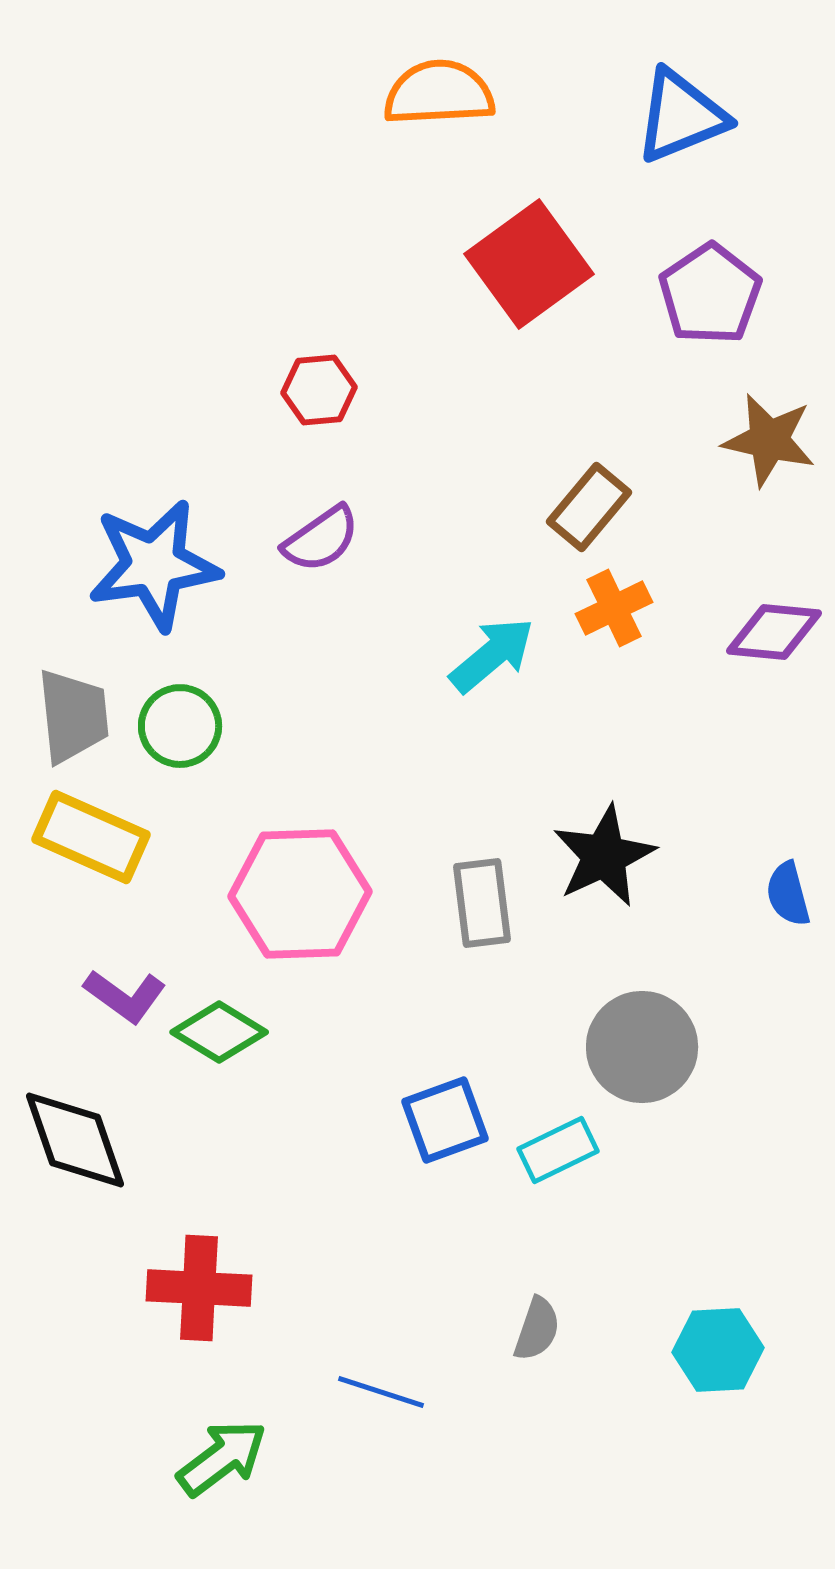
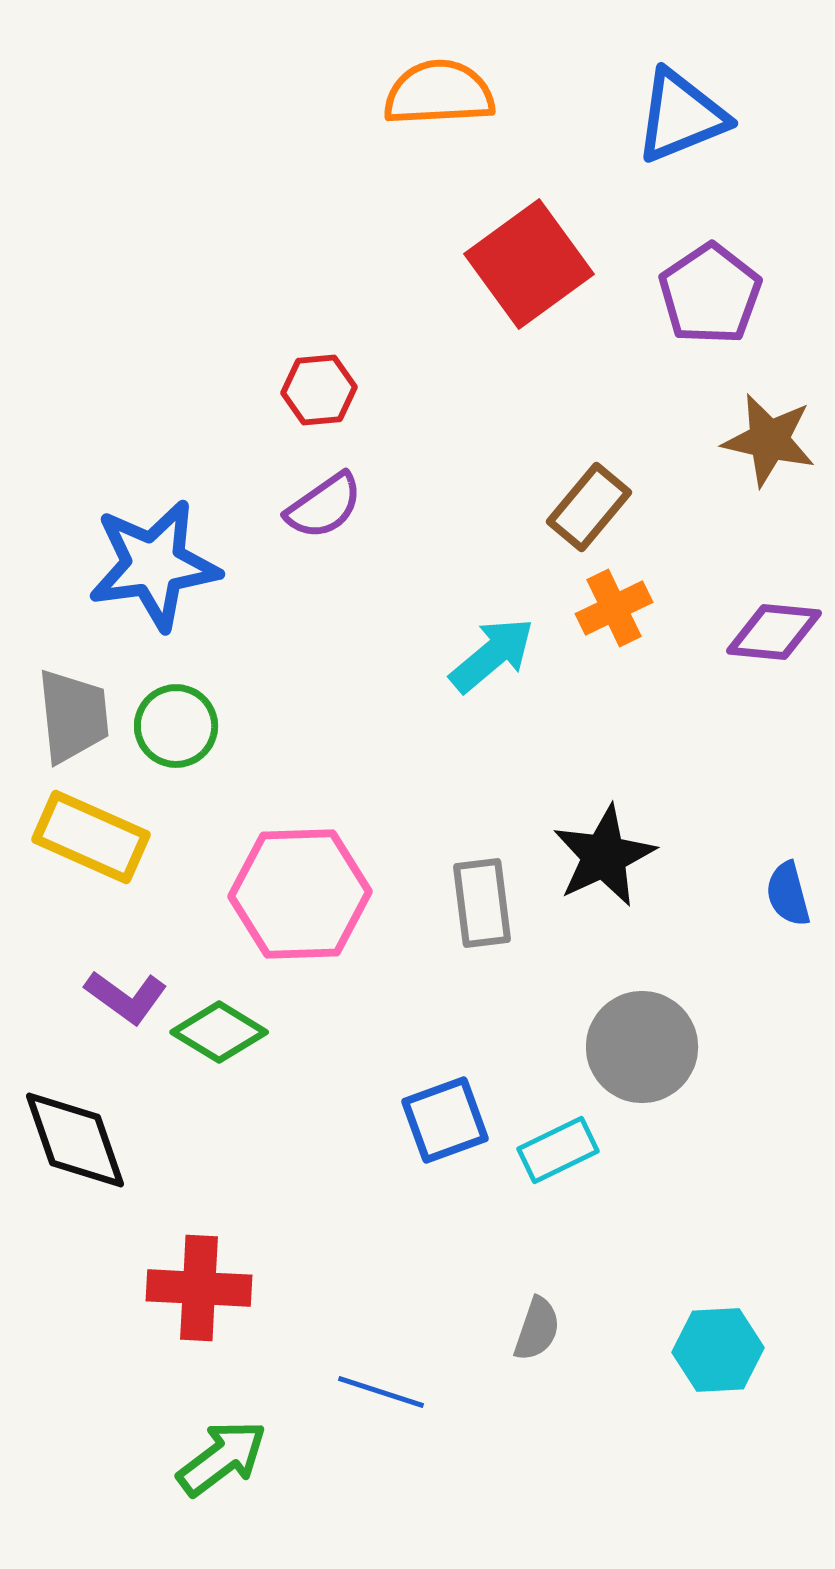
purple semicircle: moved 3 px right, 33 px up
green circle: moved 4 px left
purple L-shape: moved 1 px right, 1 px down
